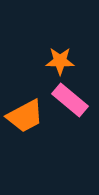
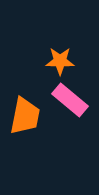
orange trapezoid: rotated 51 degrees counterclockwise
